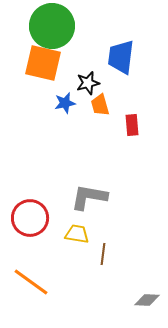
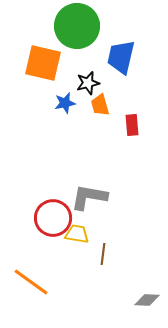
green circle: moved 25 px right
blue trapezoid: rotated 6 degrees clockwise
red circle: moved 23 px right
